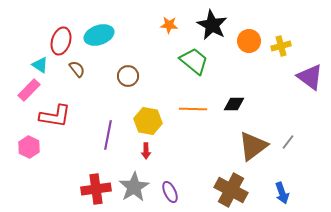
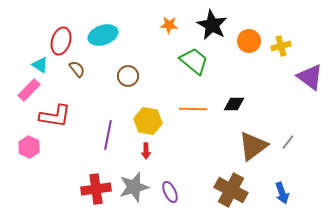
cyan ellipse: moved 4 px right
gray star: rotated 16 degrees clockwise
